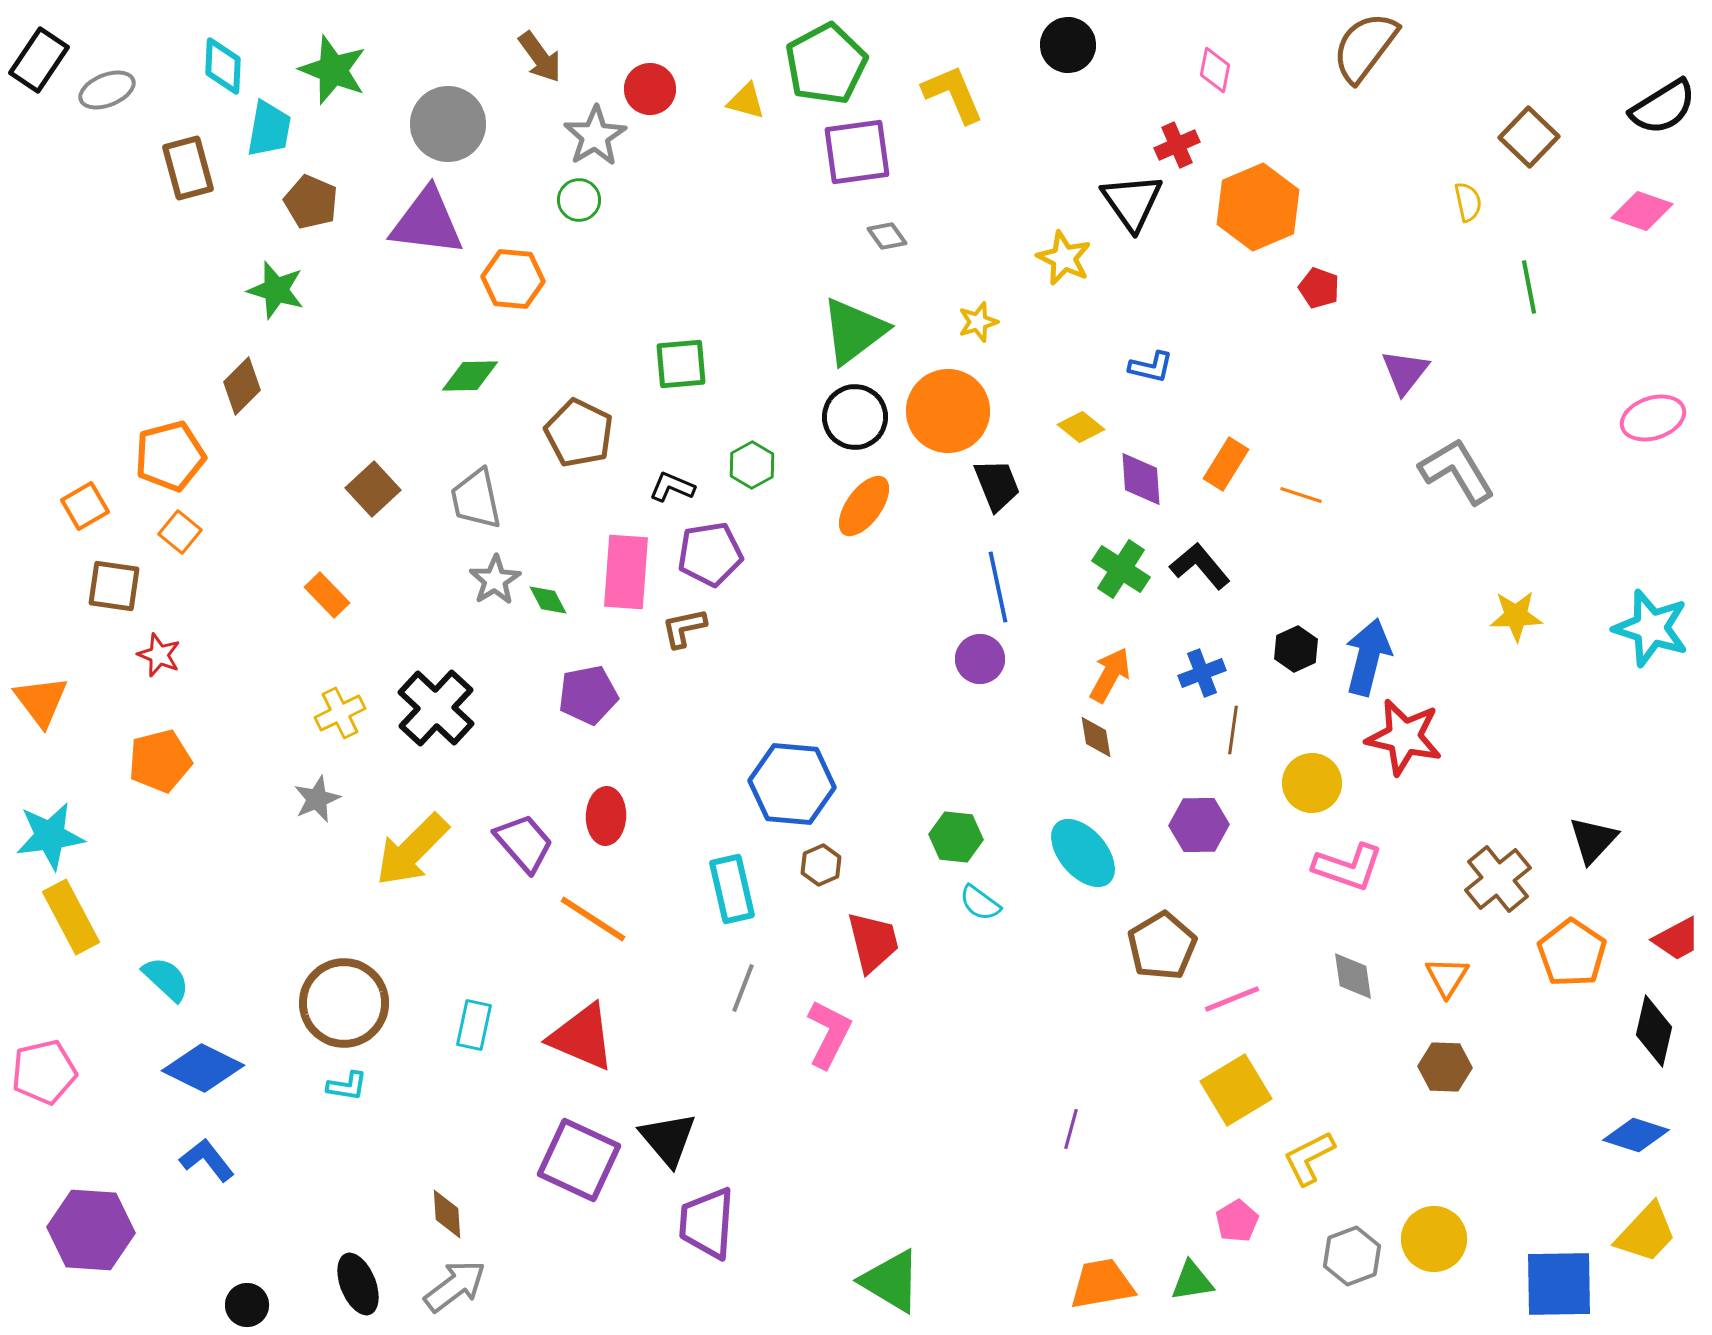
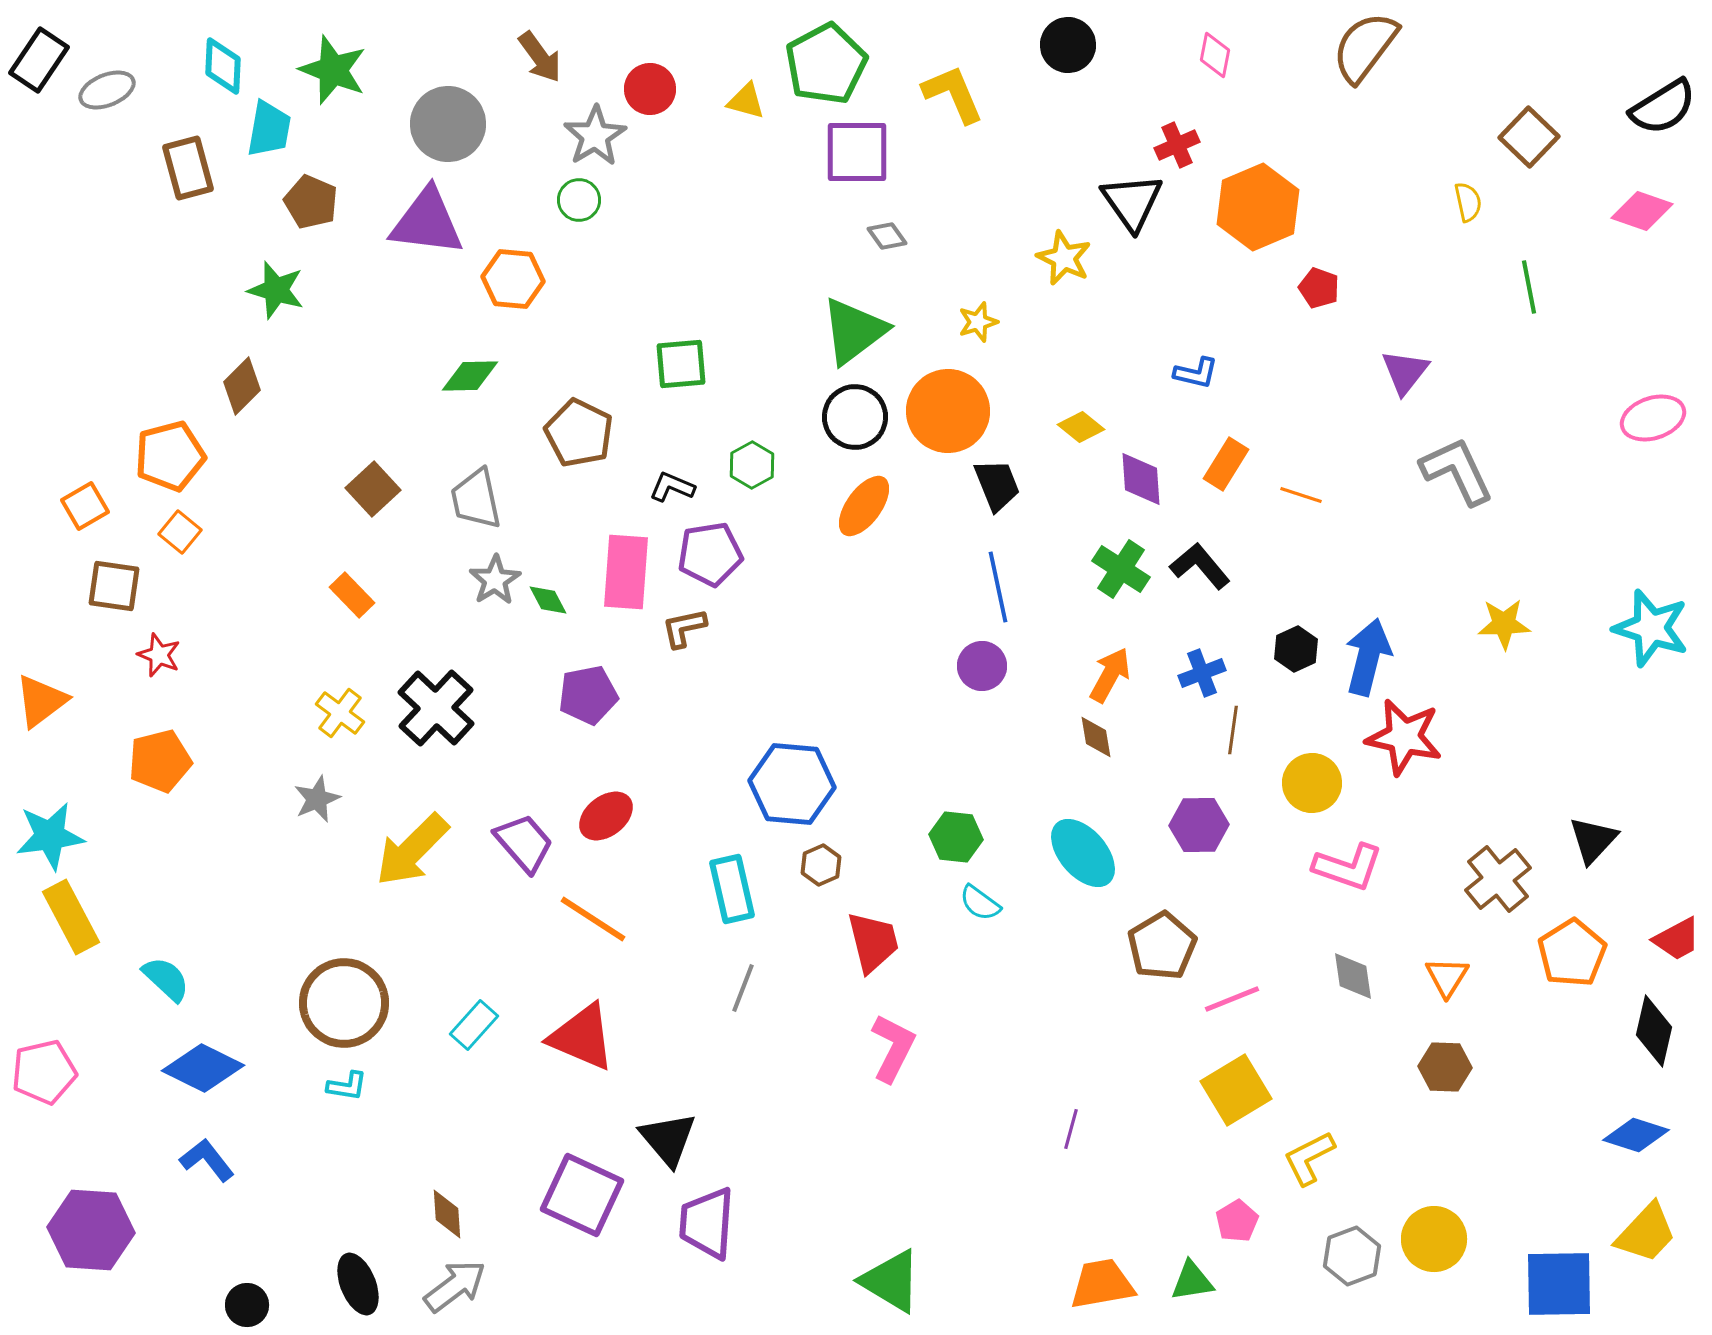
pink diamond at (1215, 70): moved 15 px up
purple square at (857, 152): rotated 8 degrees clockwise
blue L-shape at (1151, 367): moved 45 px right, 6 px down
gray L-shape at (1457, 471): rotated 6 degrees clockwise
orange rectangle at (327, 595): moved 25 px right
yellow star at (1516, 616): moved 12 px left, 8 px down
purple circle at (980, 659): moved 2 px right, 7 px down
orange triangle at (41, 701): rotated 30 degrees clockwise
yellow cross at (340, 713): rotated 27 degrees counterclockwise
red ellipse at (606, 816): rotated 50 degrees clockwise
orange pentagon at (1572, 953): rotated 6 degrees clockwise
cyan rectangle at (474, 1025): rotated 30 degrees clockwise
pink L-shape at (829, 1034): moved 64 px right, 14 px down
purple square at (579, 1160): moved 3 px right, 35 px down
